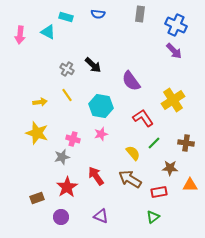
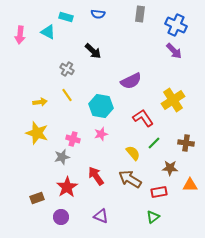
black arrow: moved 14 px up
purple semicircle: rotated 80 degrees counterclockwise
